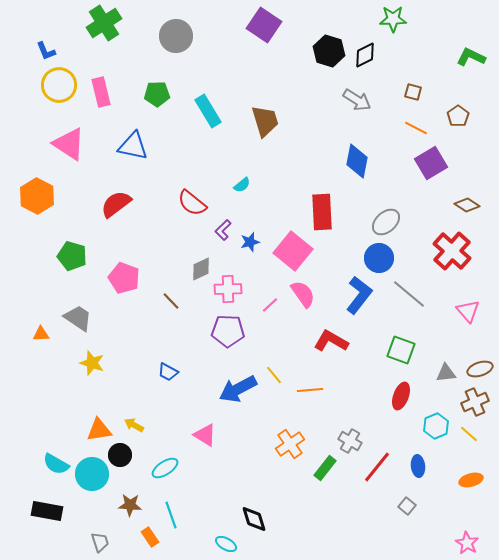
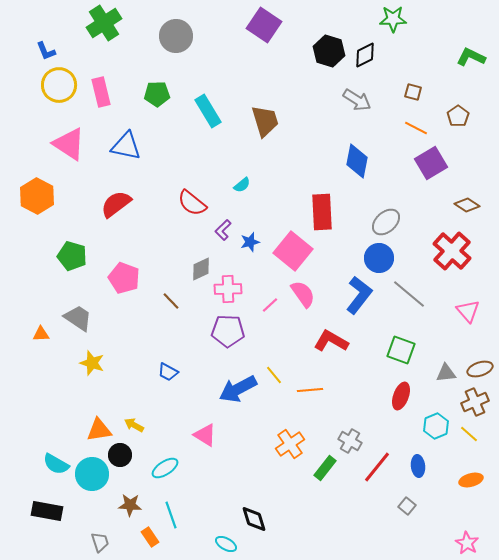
blue triangle at (133, 146): moved 7 px left
